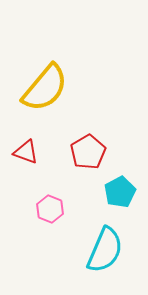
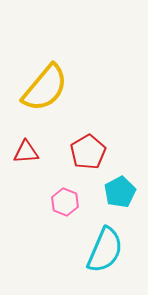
red triangle: rotated 24 degrees counterclockwise
pink hexagon: moved 15 px right, 7 px up
